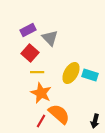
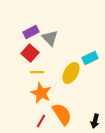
purple rectangle: moved 3 px right, 2 px down
cyan rectangle: moved 17 px up; rotated 42 degrees counterclockwise
orange semicircle: moved 3 px right; rotated 15 degrees clockwise
